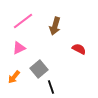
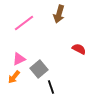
pink line: moved 1 px right, 2 px down
brown arrow: moved 4 px right, 12 px up
pink triangle: moved 11 px down
